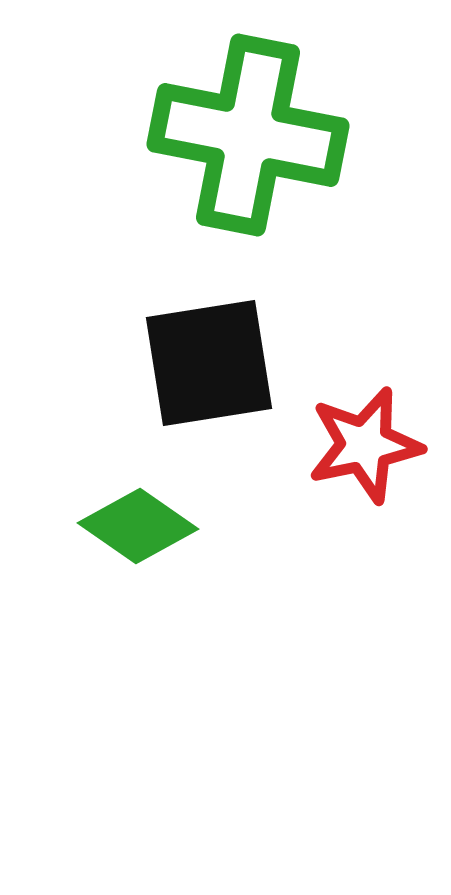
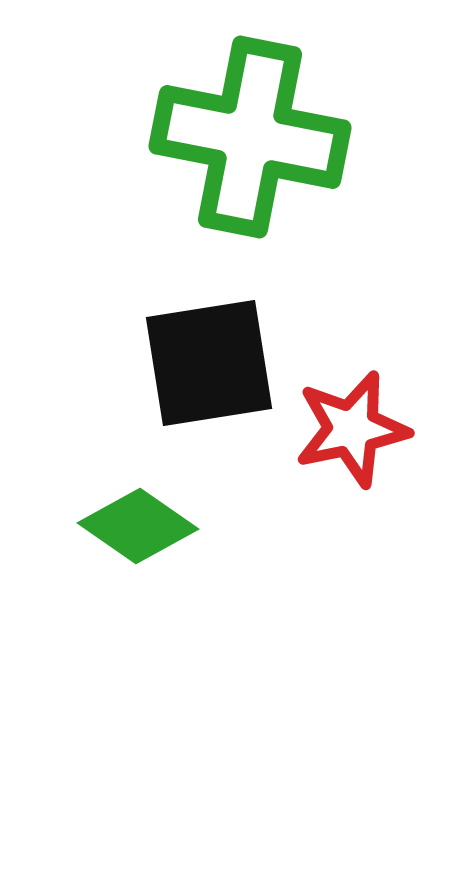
green cross: moved 2 px right, 2 px down
red star: moved 13 px left, 16 px up
